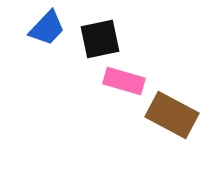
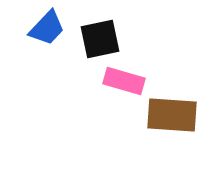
brown rectangle: rotated 24 degrees counterclockwise
